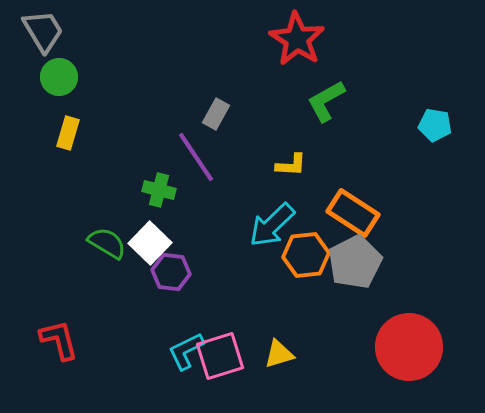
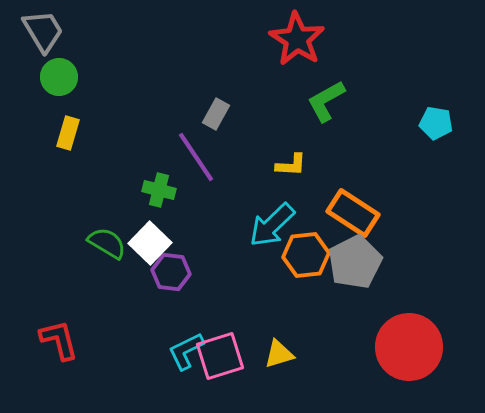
cyan pentagon: moved 1 px right, 2 px up
